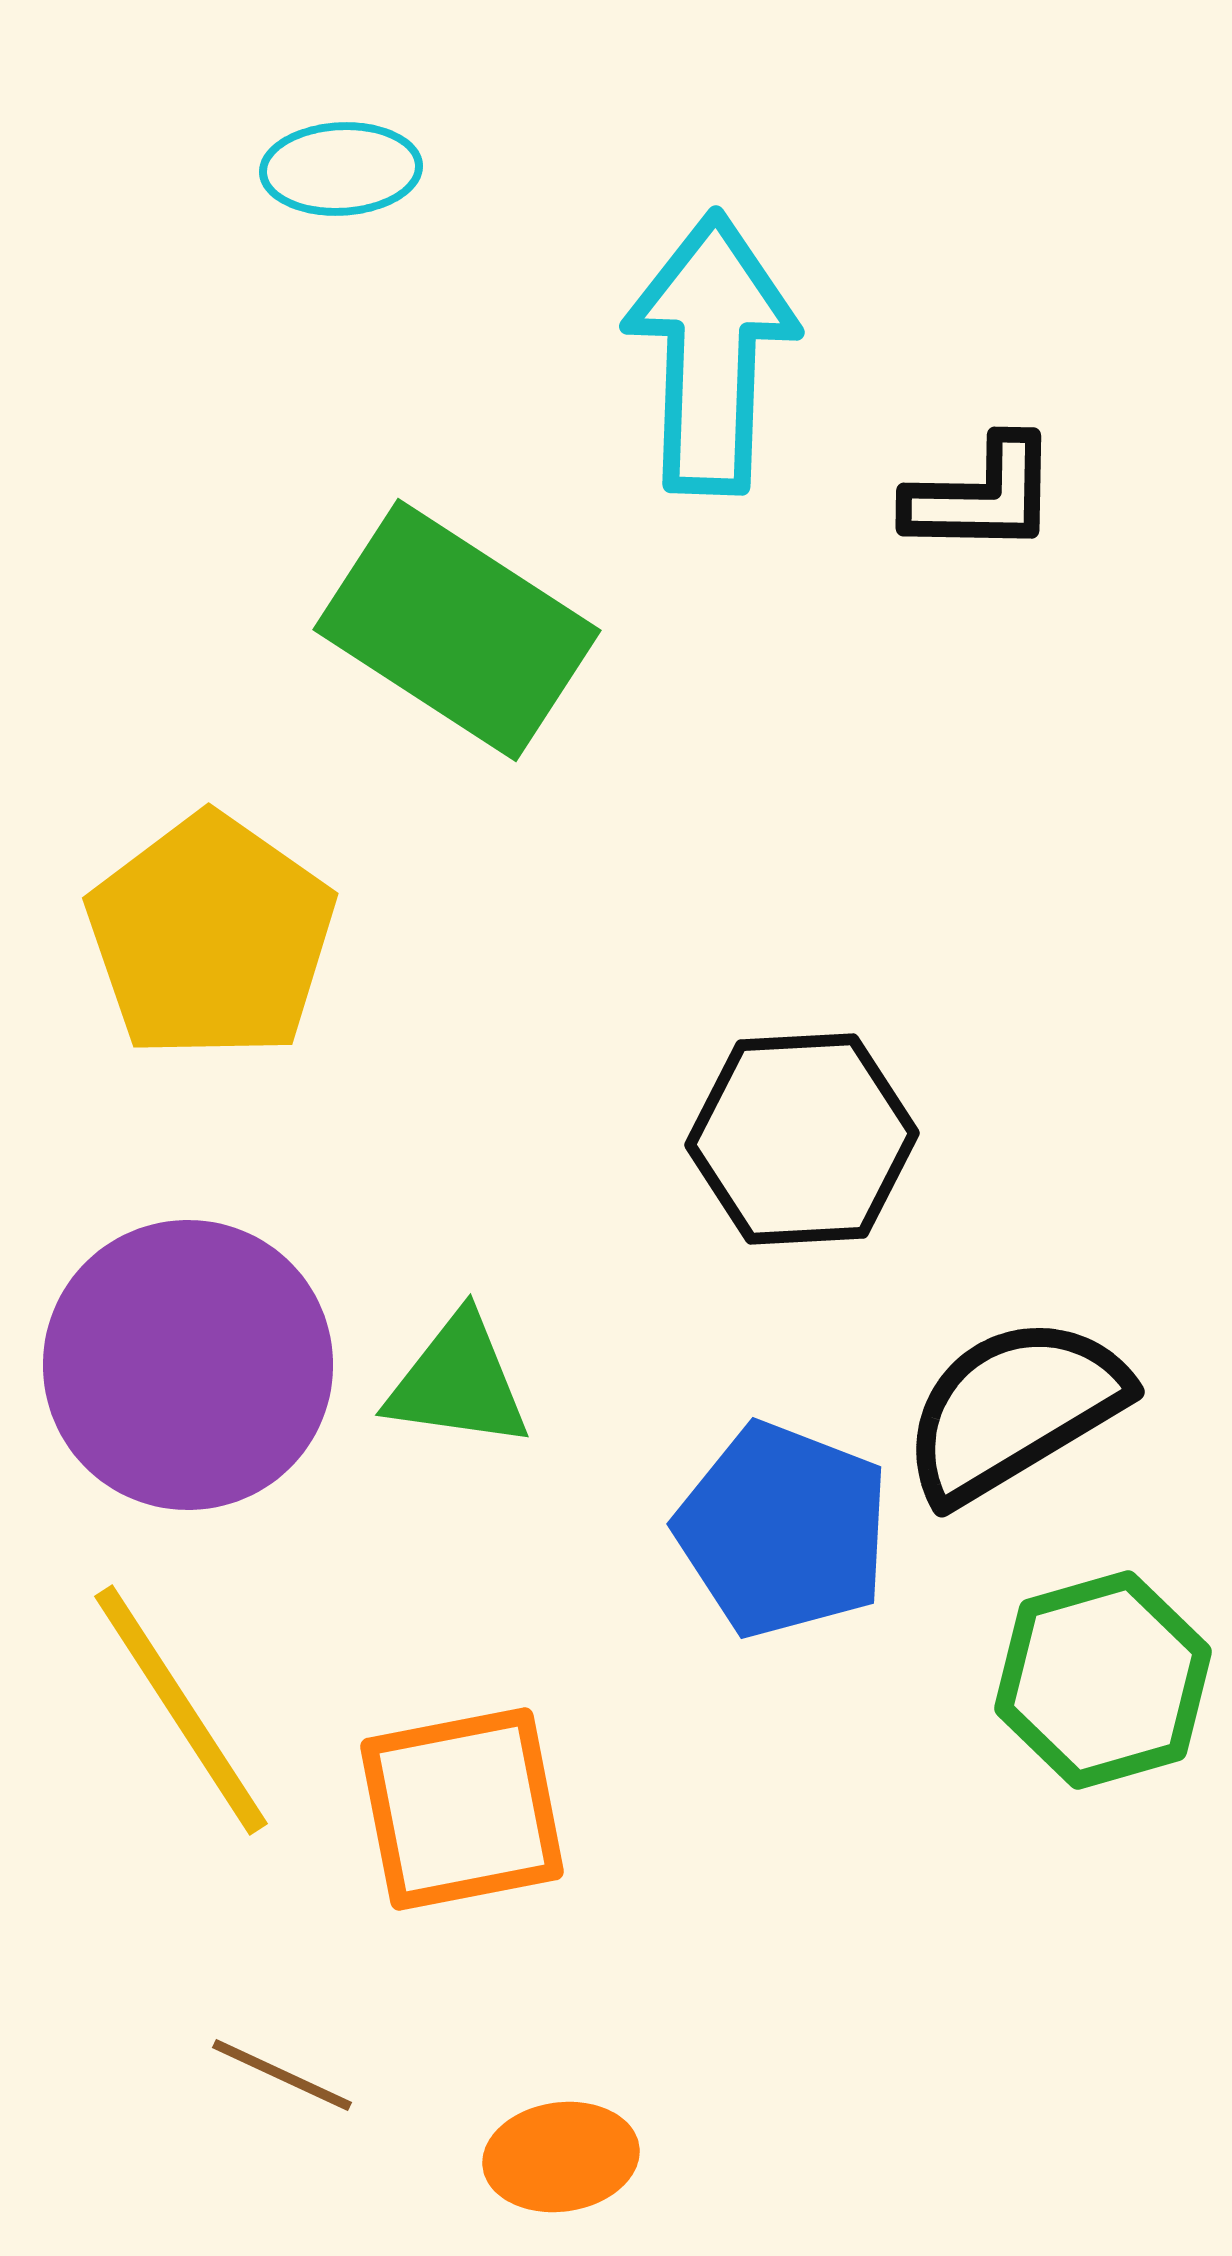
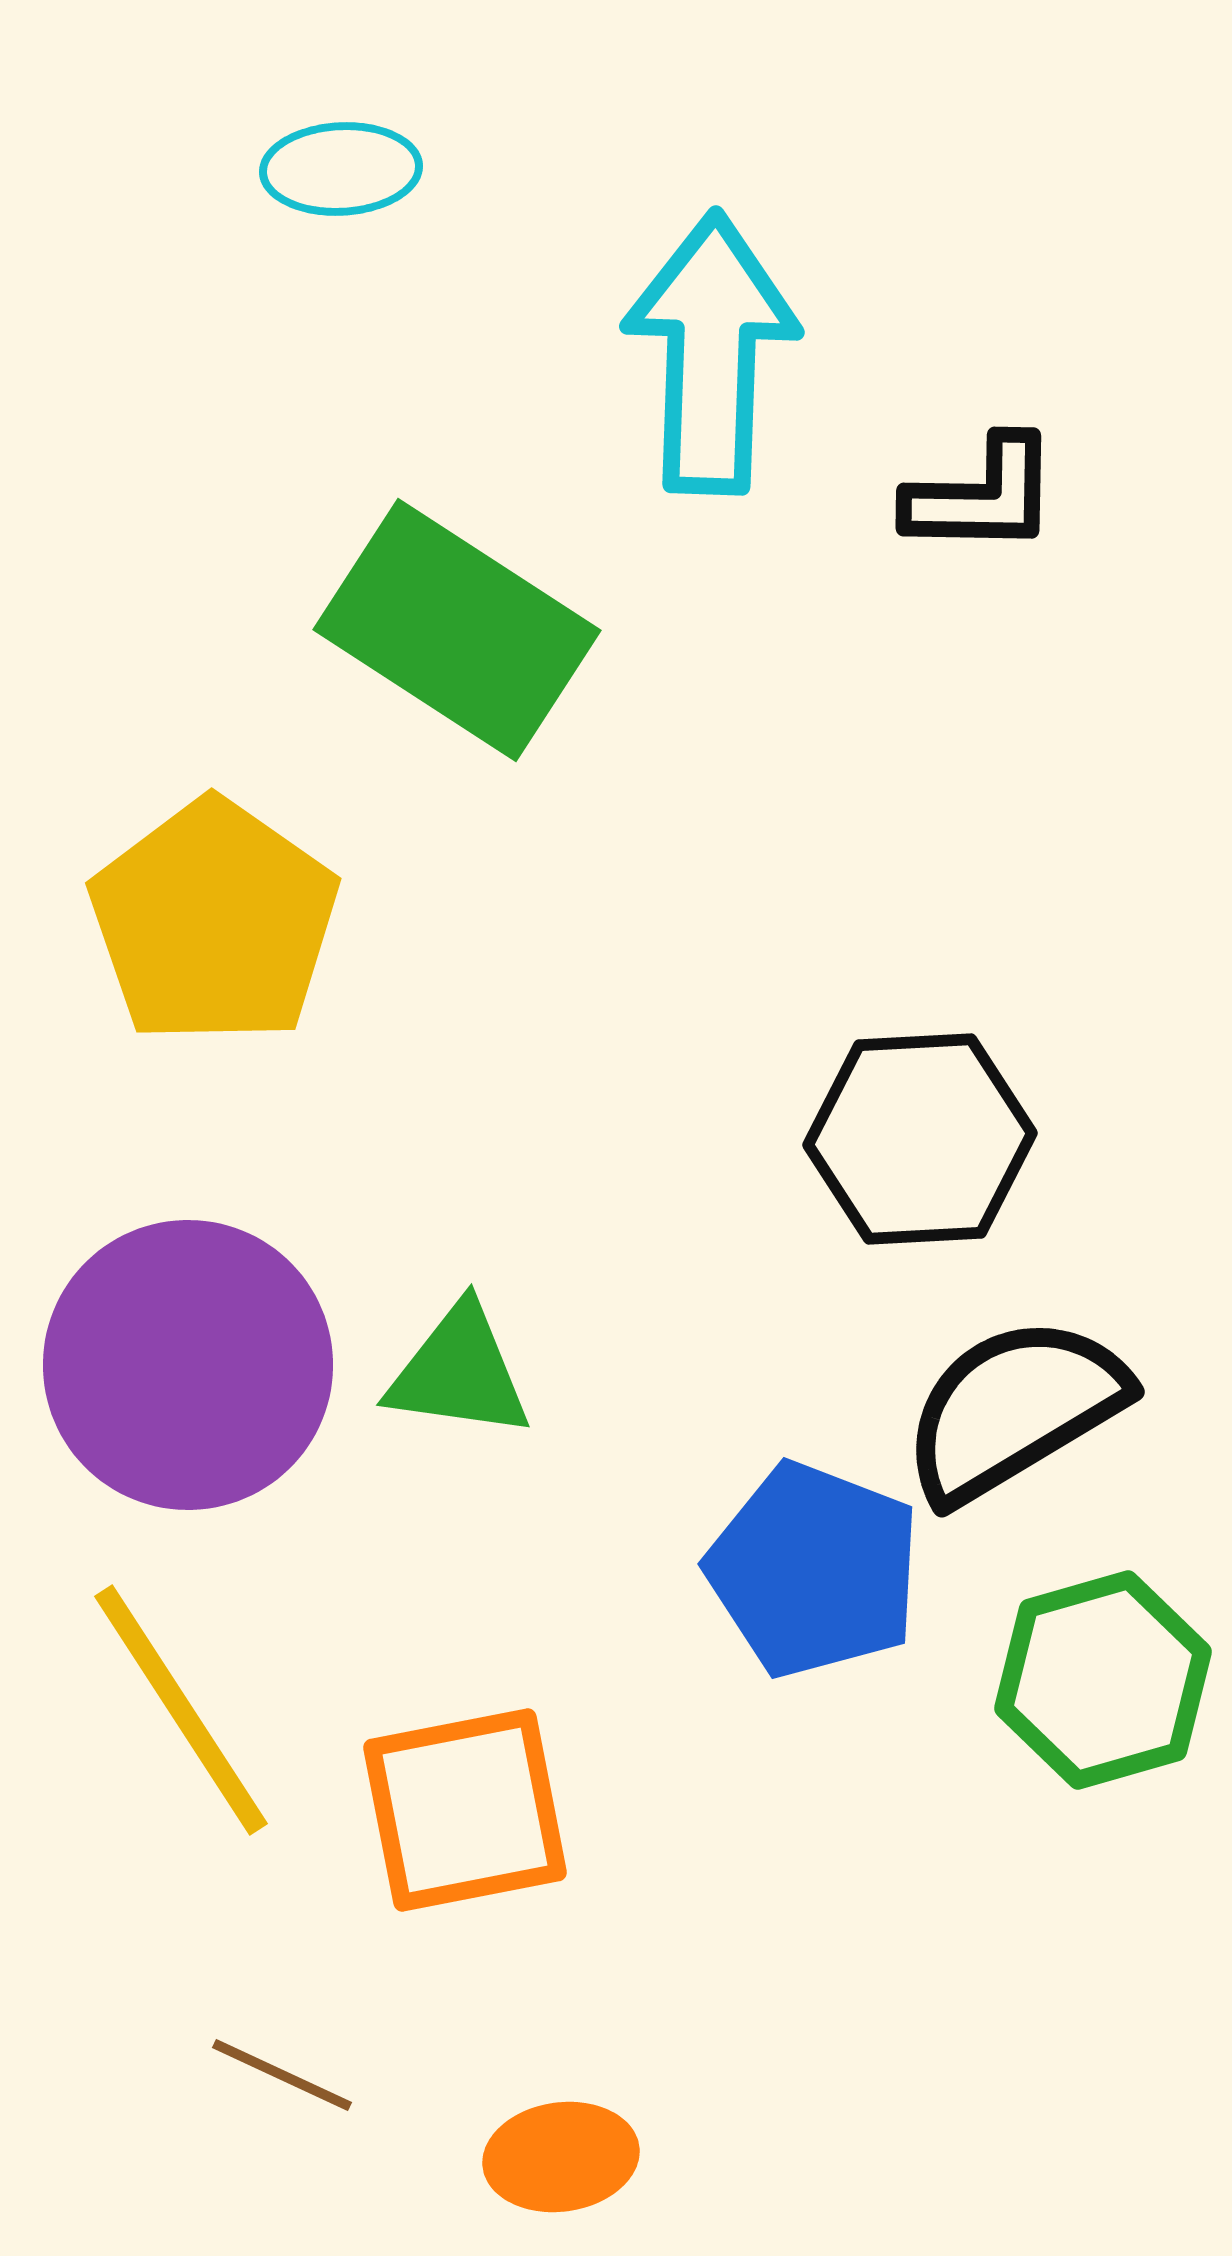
yellow pentagon: moved 3 px right, 15 px up
black hexagon: moved 118 px right
green triangle: moved 1 px right, 10 px up
blue pentagon: moved 31 px right, 40 px down
orange square: moved 3 px right, 1 px down
